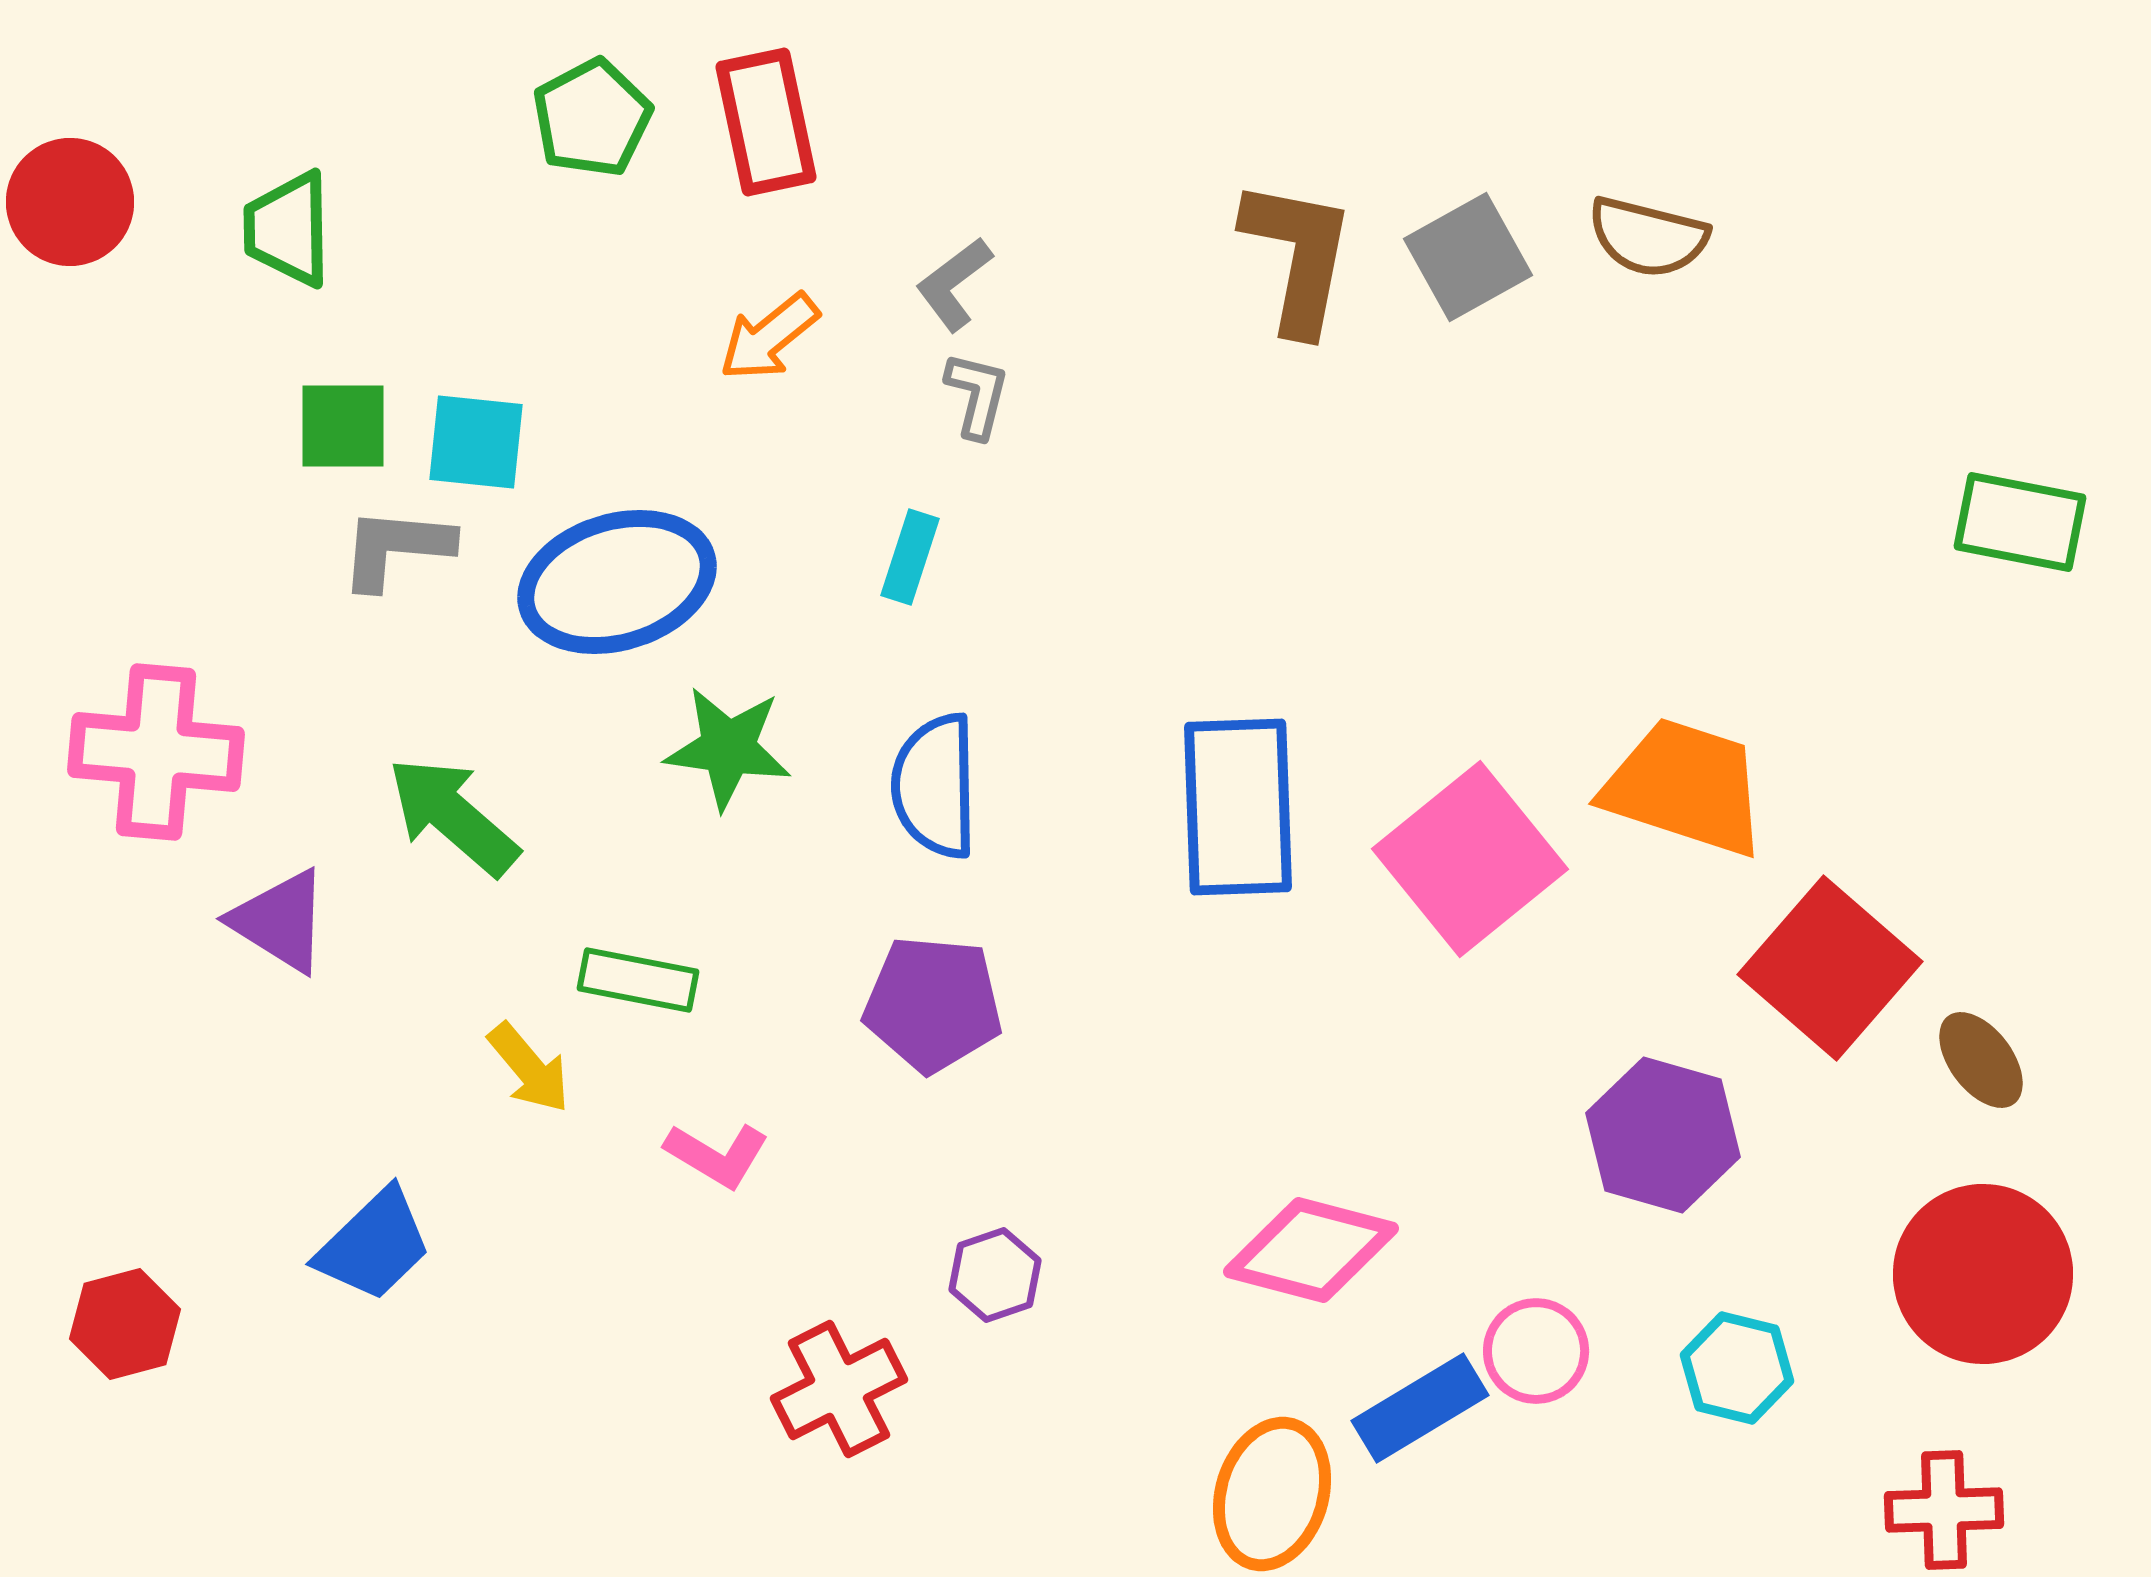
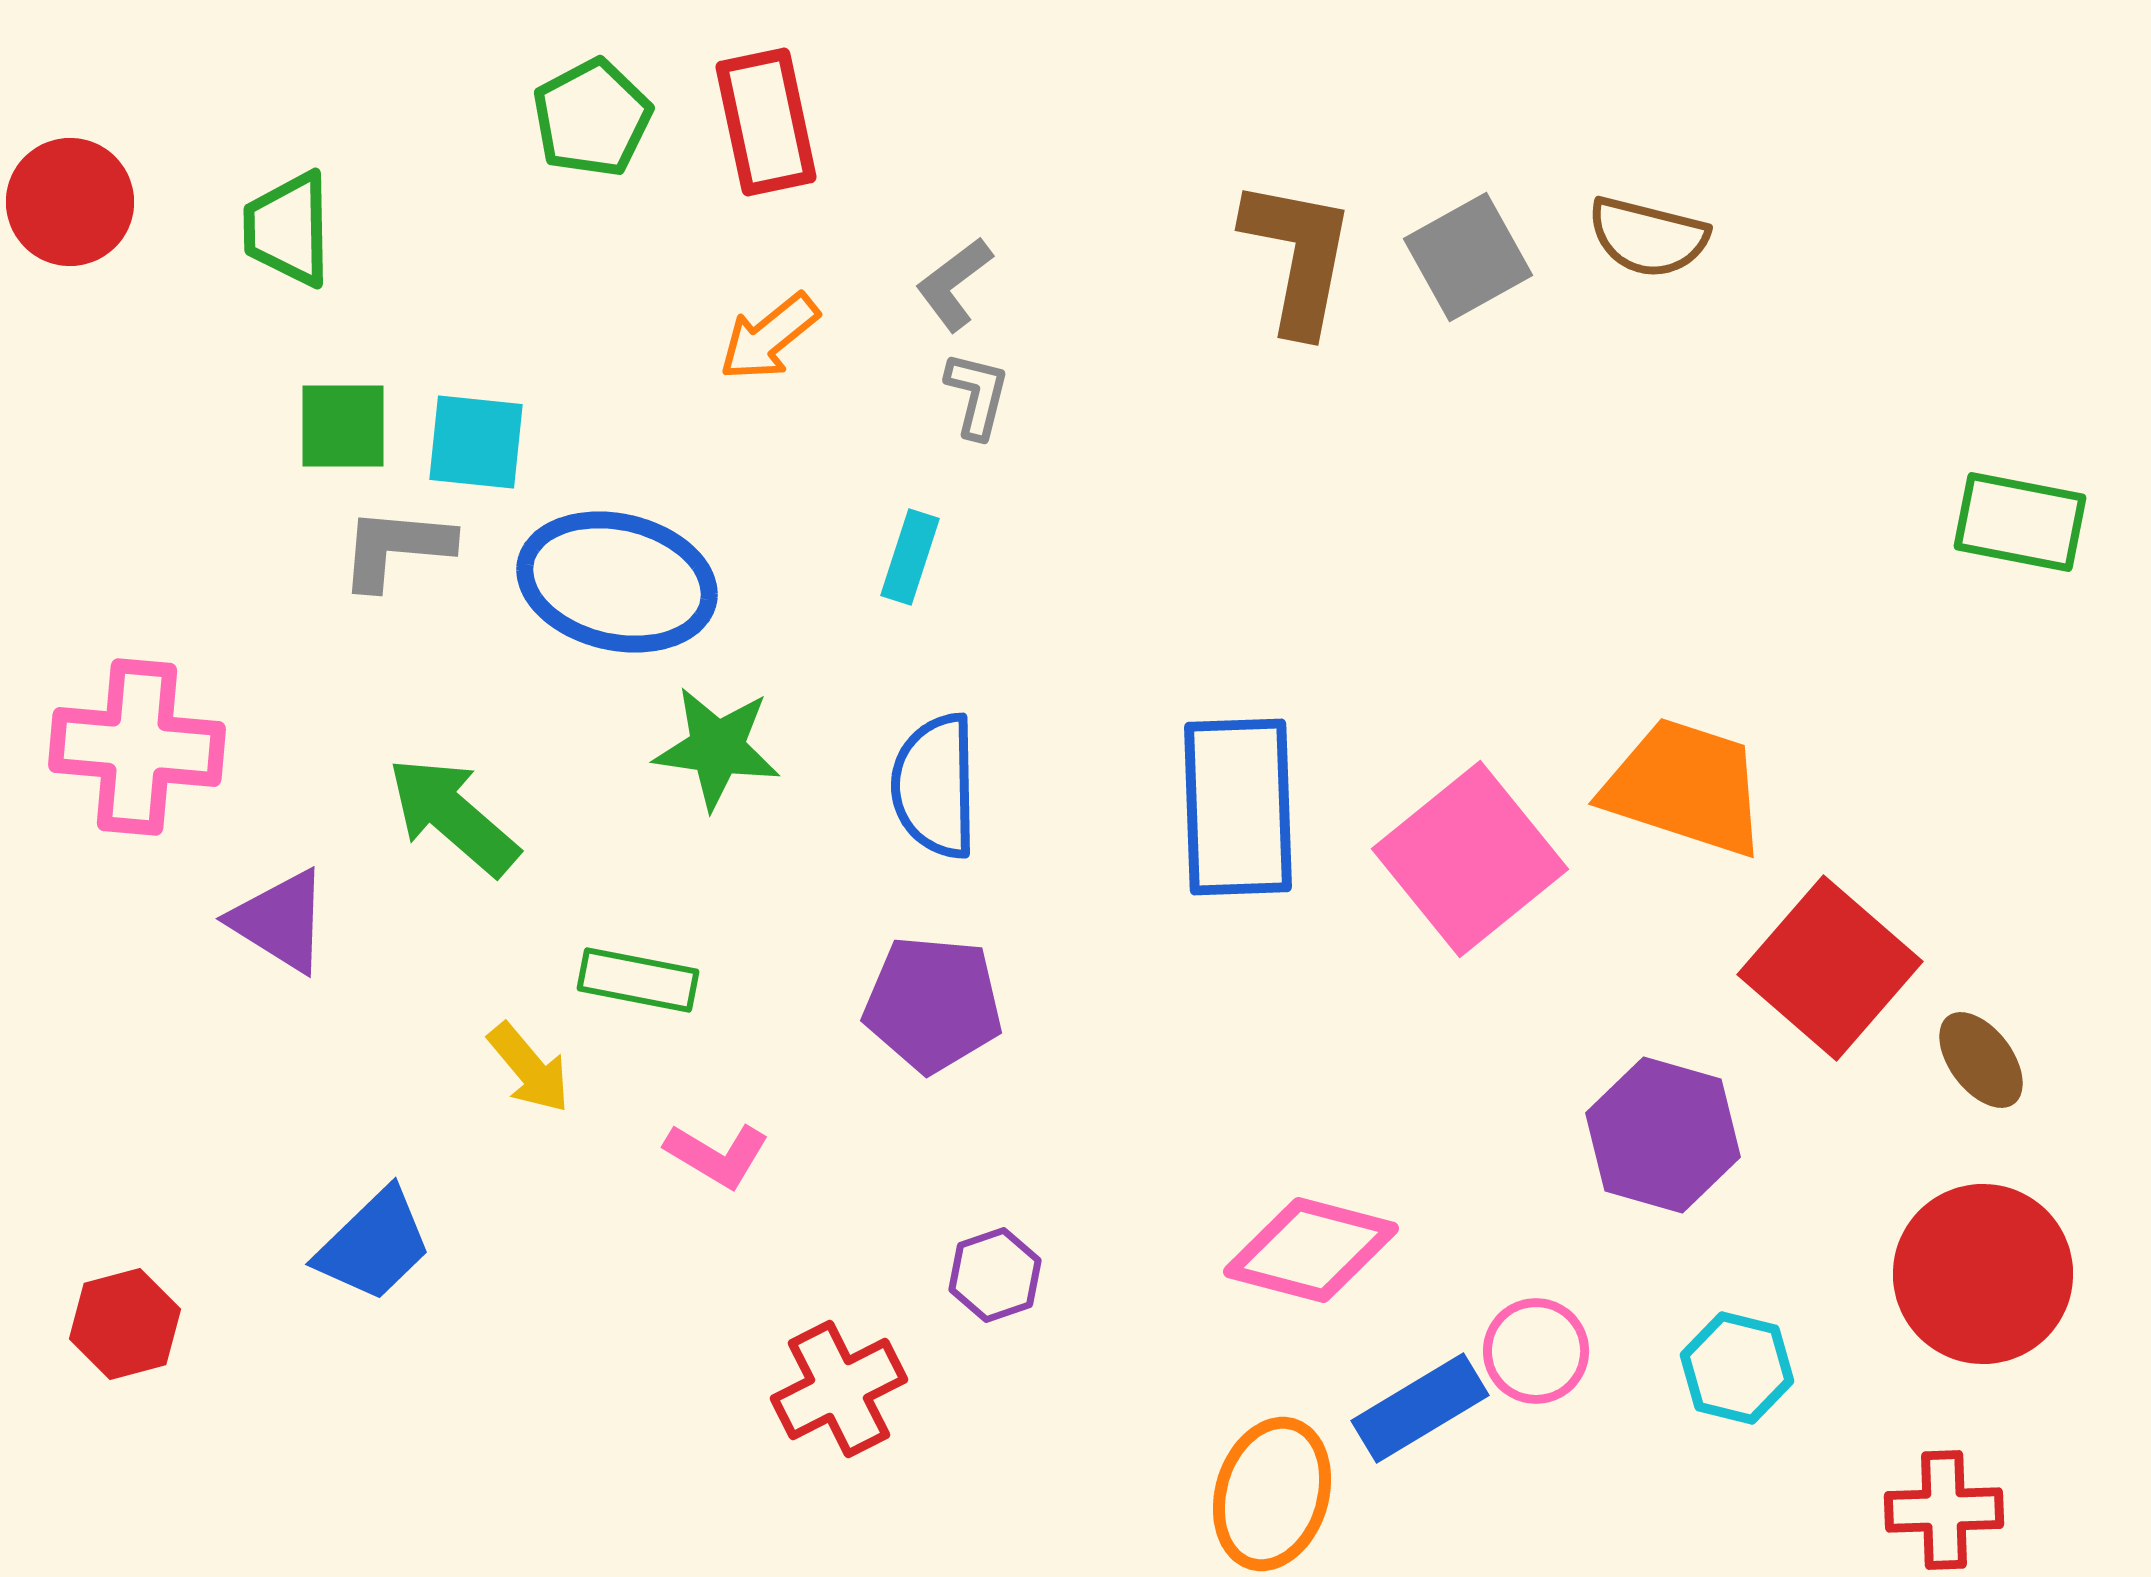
blue ellipse at (617, 582): rotated 30 degrees clockwise
green star at (728, 748): moved 11 px left
pink cross at (156, 752): moved 19 px left, 5 px up
